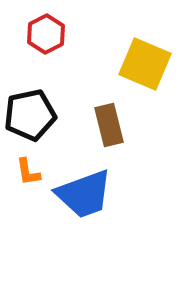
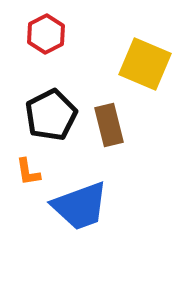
black pentagon: moved 21 px right; rotated 15 degrees counterclockwise
blue trapezoid: moved 4 px left, 12 px down
